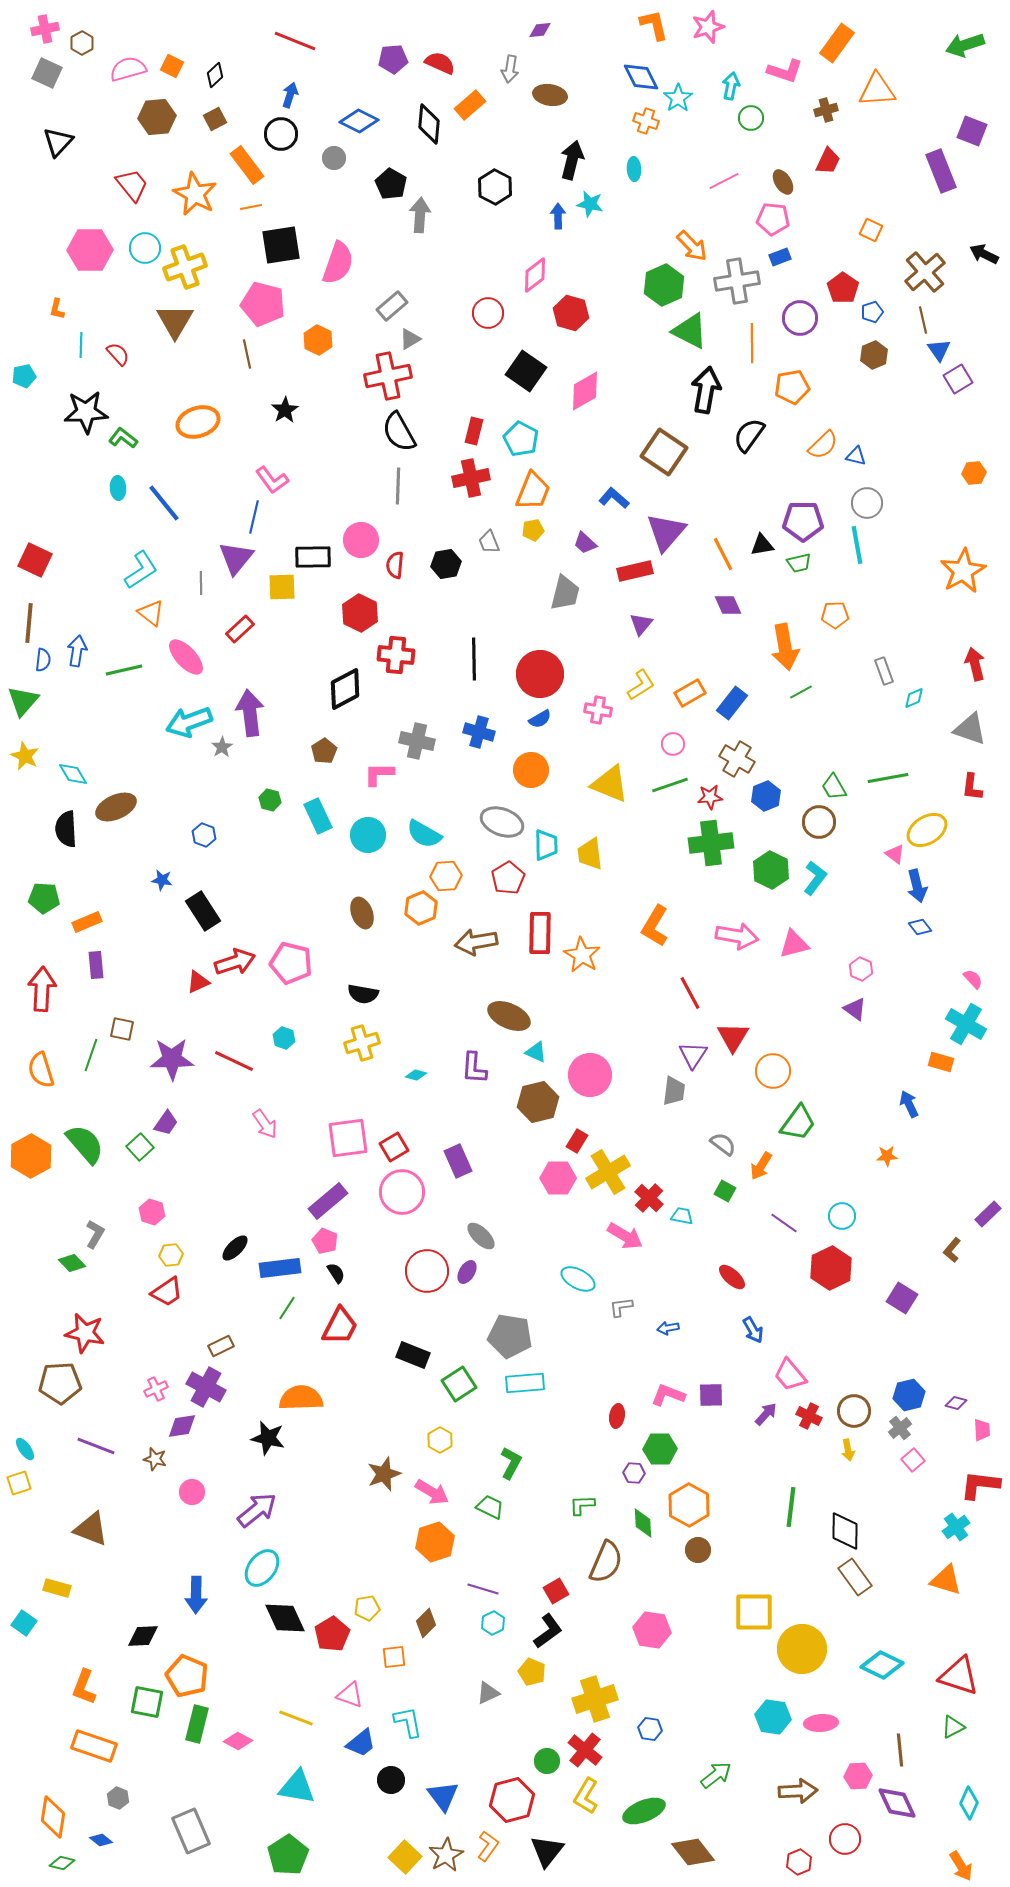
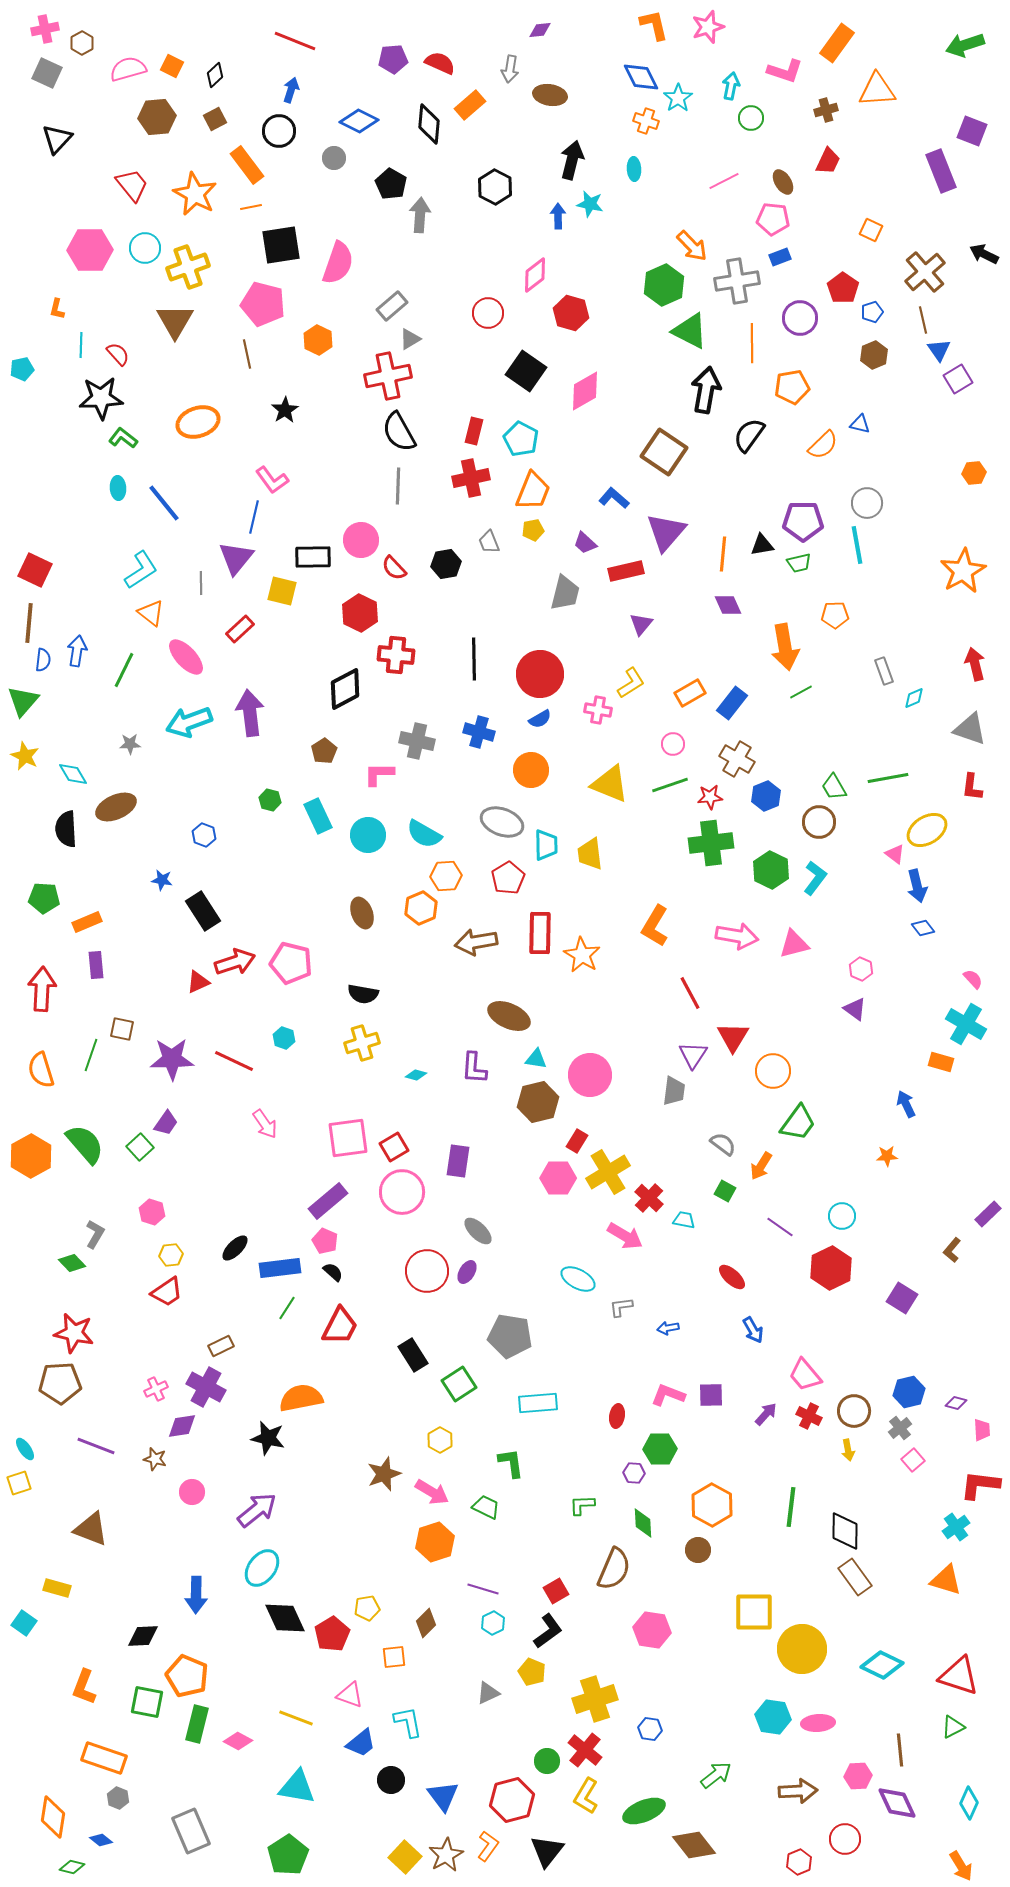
blue arrow at (290, 95): moved 1 px right, 5 px up
black circle at (281, 134): moved 2 px left, 3 px up
black triangle at (58, 142): moved 1 px left, 3 px up
yellow cross at (185, 267): moved 3 px right
cyan pentagon at (24, 376): moved 2 px left, 7 px up
black star at (86, 412): moved 15 px right, 14 px up
blue triangle at (856, 456): moved 4 px right, 32 px up
orange line at (723, 554): rotated 32 degrees clockwise
red square at (35, 560): moved 10 px down
red semicircle at (395, 565): moved 1 px left, 3 px down; rotated 48 degrees counterclockwise
red rectangle at (635, 571): moved 9 px left
yellow square at (282, 587): moved 4 px down; rotated 16 degrees clockwise
green line at (124, 670): rotated 51 degrees counterclockwise
yellow L-shape at (641, 685): moved 10 px left, 2 px up
gray star at (222, 747): moved 92 px left, 3 px up; rotated 30 degrees clockwise
blue diamond at (920, 927): moved 3 px right, 1 px down
cyan triangle at (536, 1052): moved 7 px down; rotated 15 degrees counterclockwise
blue arrow at (909, 1104): moved 3 px left
purple rectangle at (458, 1161): rotated 32 degrees clockwise
cyan trapezoid at (682, 1216): moved 2 px right, 4 px down
purple line at (784, 1223): moved 4 px left, 4 px down
gray ellipse at (481, 1236): moved 3 px left, 5 px up
black semicircle at (336, 1273): moved 3 px left, 1 px up; rotated 15 degrees counterclockwise
red star at (85, 1333): moved 11 px left
black rectangle at (413, 1355): rotated 36 degrees clockwise
pink trapezoid at (790, 1375): moved 15 px right
cyan rectangle at (525, 1383): moved 13 px right, 20 px down
blue hexagon at (909, 1395): moved 3 px up
orange semicircle at (301, 1398): rotated 9 degrees counterclockwise
green L-shape at (511, 1463): rotated 36 degrees counterclockwise
orange hexagon at (689, 1505): moved 23 px right
green trapezoid at (490, 1507): moved 4 px left
brown semicircle at (606, 1562): moved 8 px right, 7 px down
pink ellipse at (821, 1723): moved 3 px left
orange rectangle at (94, 1746): moved 10 px right, 12 px down
brown diamond at (693, 1852): moved 1 px right, 7 px up
green diamond at (62, 1863): moved 10 px right, 4 px down
